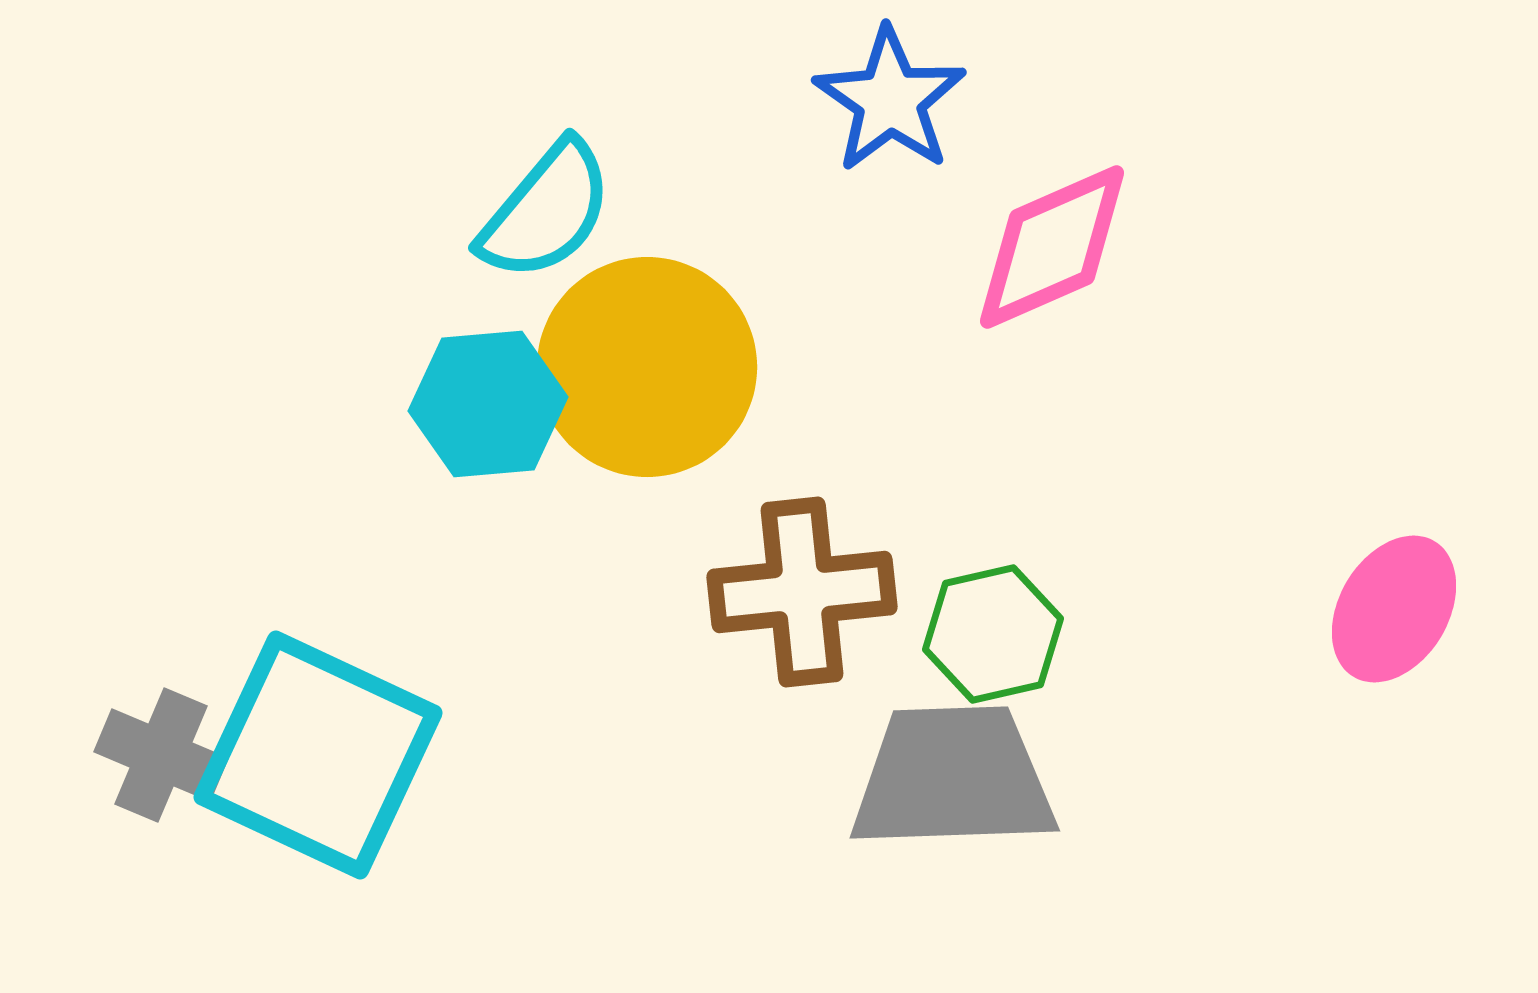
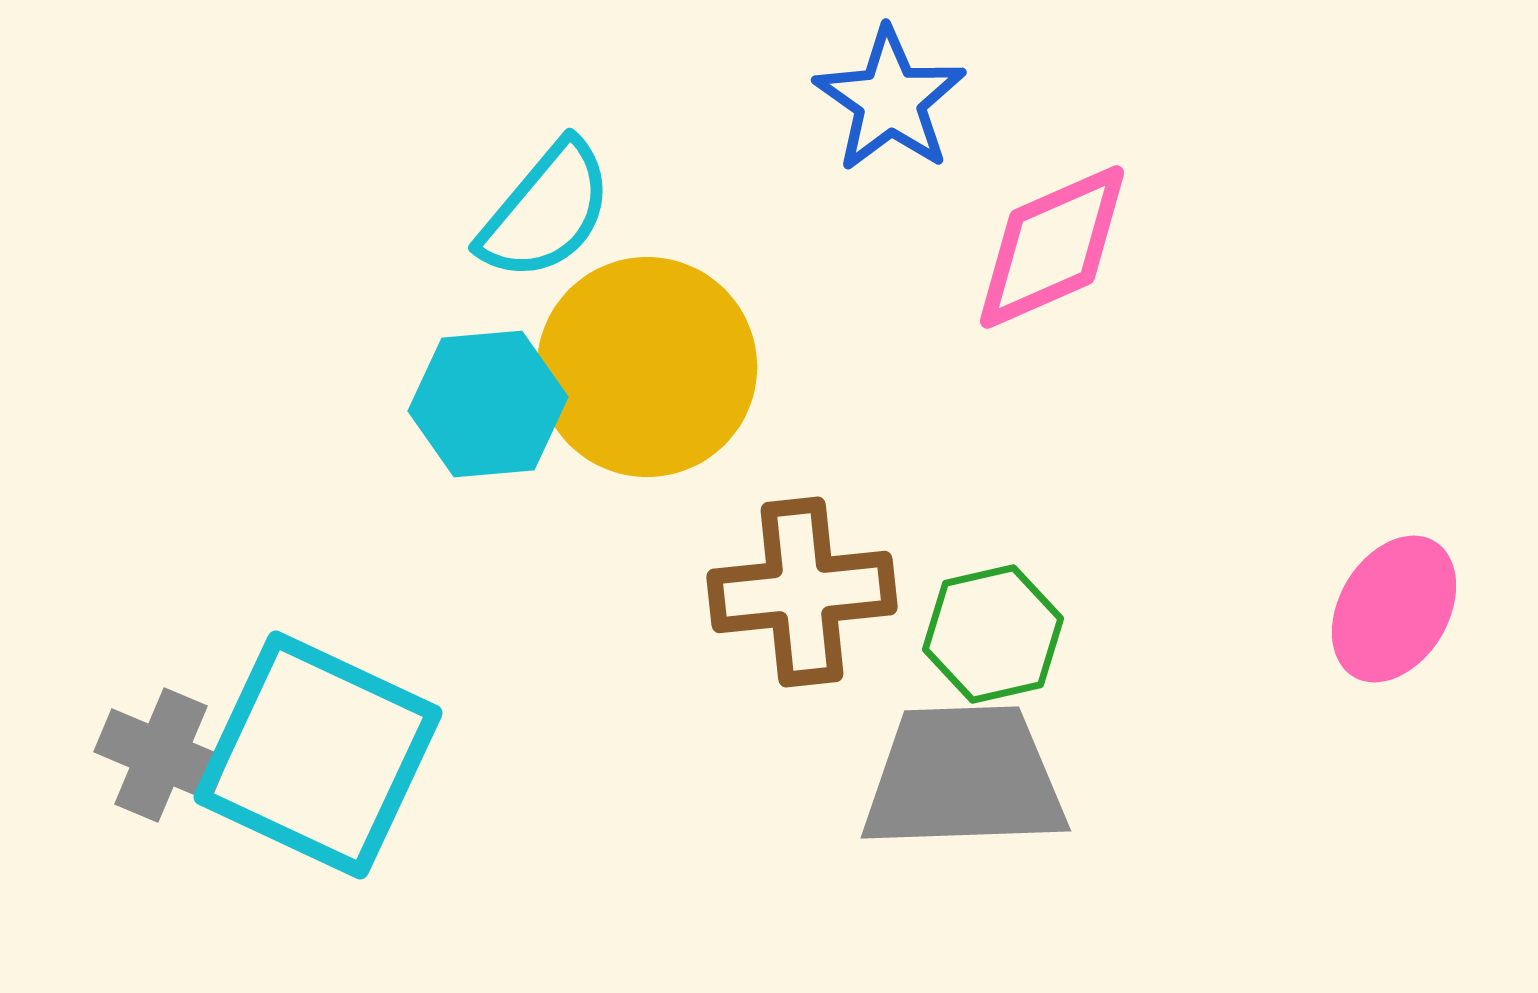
gray trapezoid: moved 11 px right
